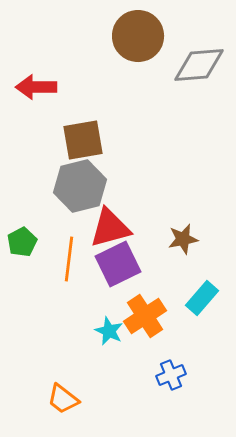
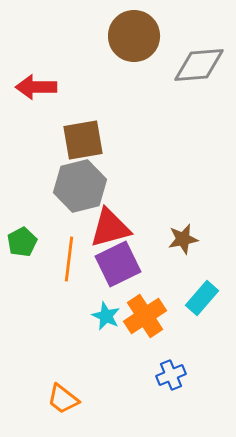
brown circle: moved 4 px left
cyan star: moved 3 px left, 15 px up
